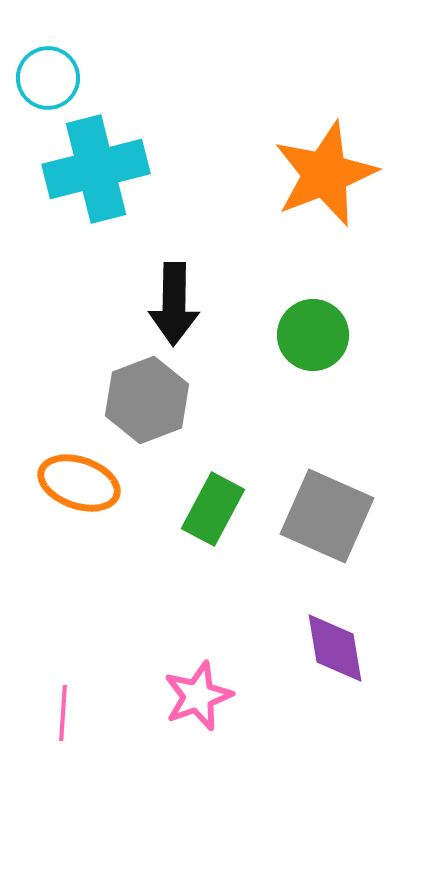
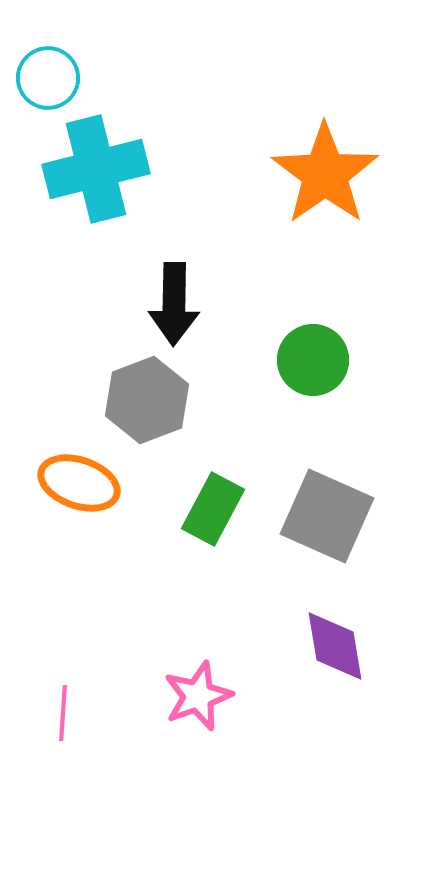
orange star: rotated 14 degrees counterclockwise
green circle: moved 25 px down
purple diamond: moved 2 px up
